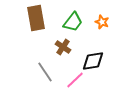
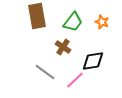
brown rectangle: moved 1 px right, 2 px up
gray line: rotated 20 degrees counterclockwise
